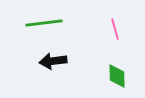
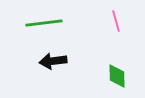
pink line: moved 1 px right, 8 px up
